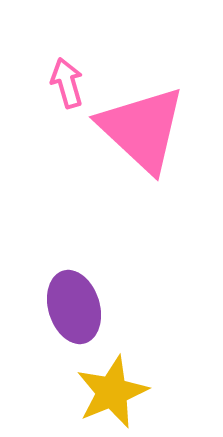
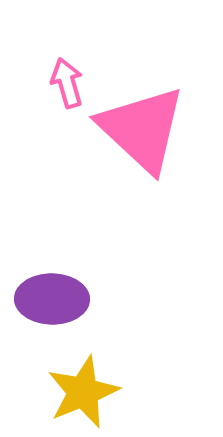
purple ellipse: moved 22 px left, 8 px up; rotated 72 degrees counterclockwise
yellow star: moved 29 px left
